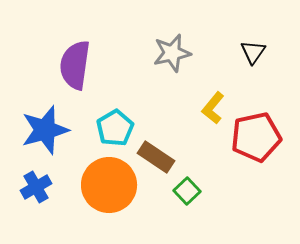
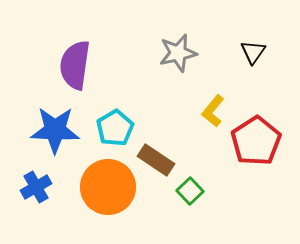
gray star: moved 6 px right
yellow L-shape: moved 3 px down
blue star: moved 10 px right; rotated 18 degrees clockwise
red pentagon: moved 4 px down; rotated 21 degrees counterclockwise
brown rectangle: moved 3 px down
orange circle: moved 1 px left, 2 px down
green square: moved 3 px right
